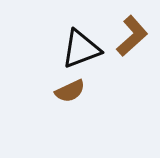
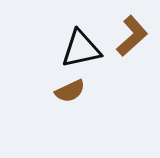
black triangle: rotated 9 degrees clockwise
